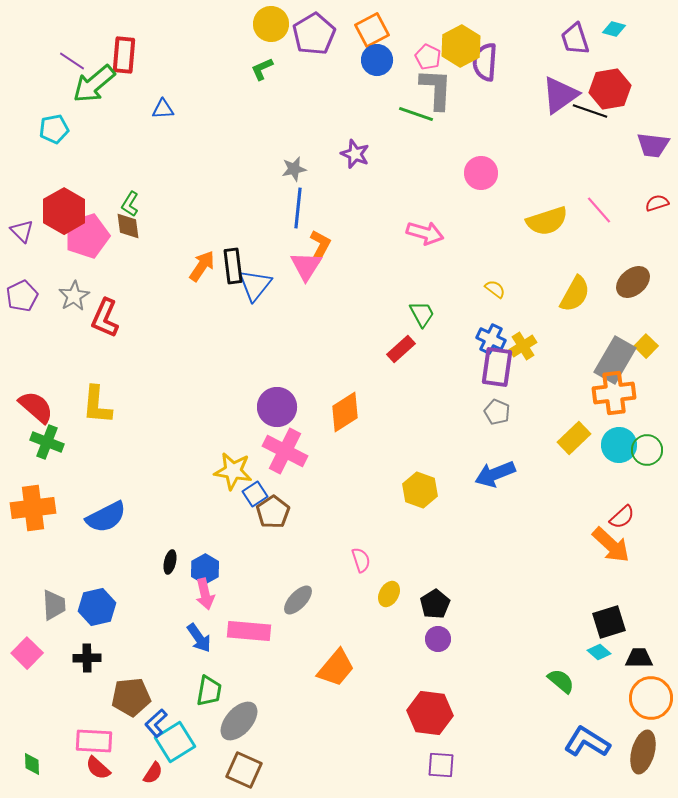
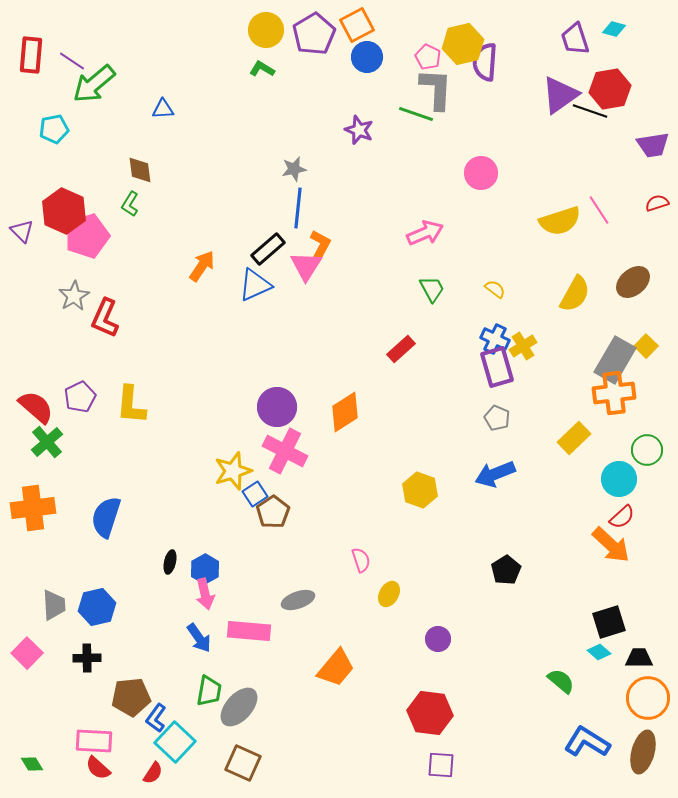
yellow circle at (271, 24): moved 5 px left, 6 px down
orange square at (372, 30): moved 15 px left, 5 px up
yellow hexagon at (461, 46): moved 2 px right, 2 px up; rotated 15 degrees clockwise
red rectangle at (124, 55): moved 93 px left
blue circle at (377, 60): moved 10 px left, 3 px up
green L-shape at (262, 69): rotated 55 degrees clockwise
purple trapezoid at (653, 145): rotated 16 degrees counterclockwise
purple star at (355, 154): moved 4 px right, 24 px up
pink line at (599, 210): rotated 8 degrees clockwise
red hexagon at (64, 211): rotated 6 degrees counterclockwise
yellow semicircle at (547, 221): moved 13 px right
brown diamond at (128, 226): moved 12 px right, 56 px up
pink arrow at (425, 233): rotated 39 degrees counterclockwise
black rectangle at (233, 266): moved 35 px right, 17 px up; rotated 56 degrees clockwise
blue triangle at (255, 285): rotated 27 degrees clockwise
purple pentagon at (22, 296): moved 58 px right, 101 px down
green trapezoid at (422, 314): moved 10 px right, 25 px up
blue cross at (491, 339): moved 4 px right
purple rectangle at (497, 367): rotated 24 degrees counterclockwise
yellow L-shape at (97, 405): moved 34 px right
gray pentagon at (497, 412): moved 6 px down
green cross at (47, 442): rotated 28 degrees clockwise
cyan circle at (619, 445): moved 34 px down
yellow star at (233, 471): rotated 27 degrees counterclockwise
blue semicircle at (106, 517): rotated 135 degrees clockwise
gray ellipse at (298, 600): rotated 28 degrees clockwise
black pentagon at (435, 604): moved 71 px right, 34 px up
orange circle at (651, 698): moved 3 px left
gray ellipse at (239, 721): moved 14 px up
blue L-shape at (156, 723): moved 5 px up; rotated 12 degrees counterclockwise
cyan square at (175, 742): rotated 15 degrees counterclockwise
green diamond at (32, 764): rotated 30 degrees counterclockwise
brown square at (244, 770): moved 1 px left, 7 px up
